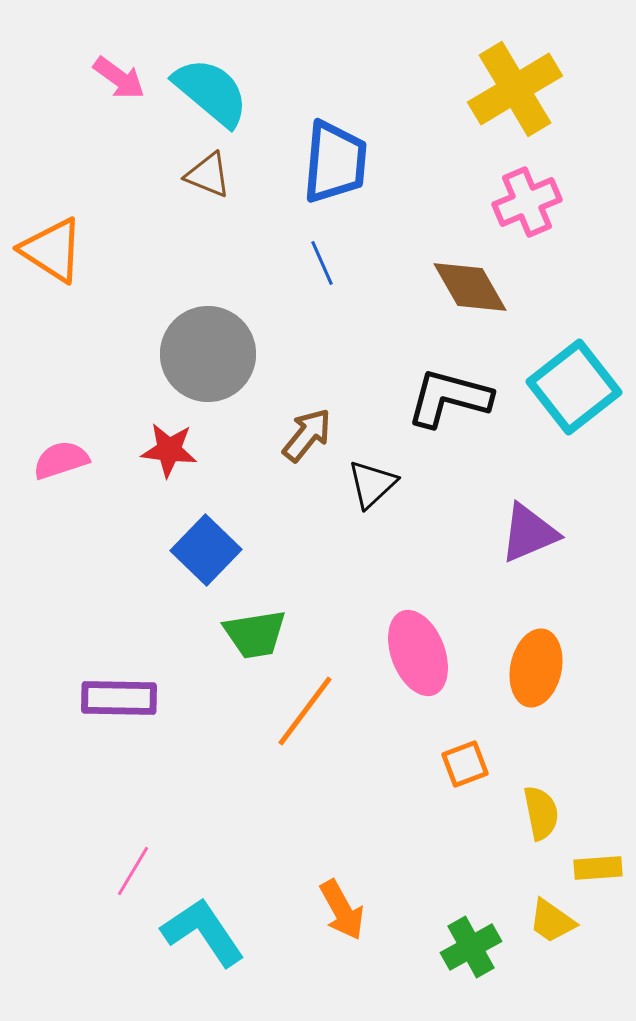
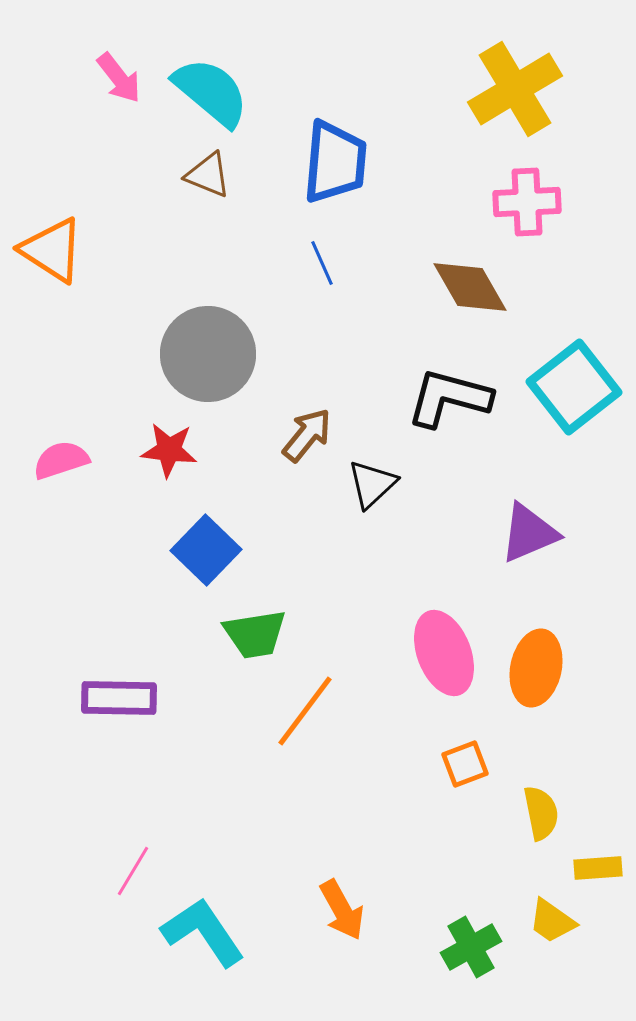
pink arrow: rotated 16 degrees clockwise
pink cross: rotated 20 degrees clockwise
pink ellipse: moved 26 px right
